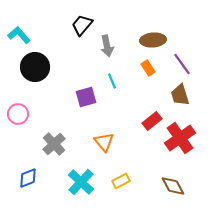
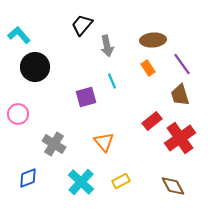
gray cross: rotated 15 degrees counterclockwise
